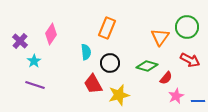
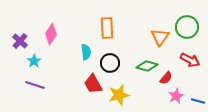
orange rectangle: rotated 25 degrees counterclockwise
blue line: rotated 16 degrees clockwise
